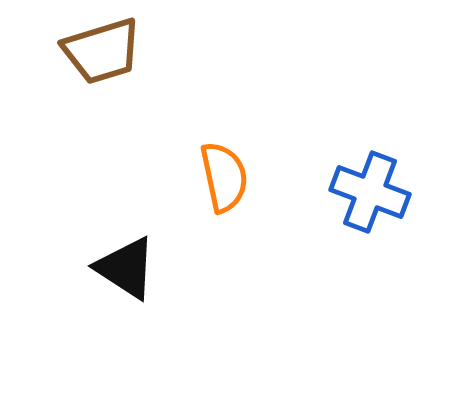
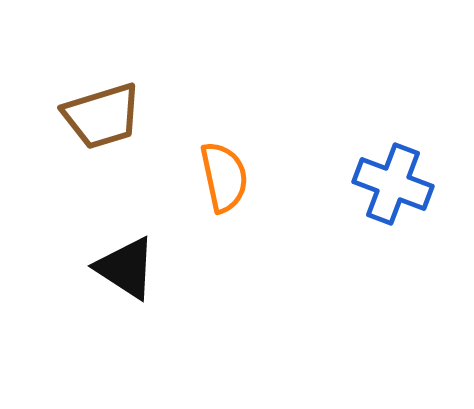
brown trapezoid: moved 65 px down
blue cross: moved 23 px right, 8 px up
